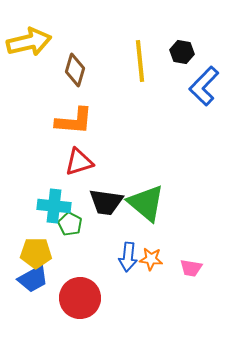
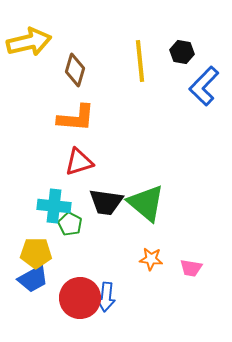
orange L-shape: moved 2 px right, 3 px up
blue arrow: moved 22 px left, 40 px down
